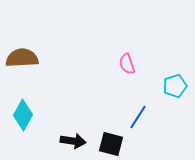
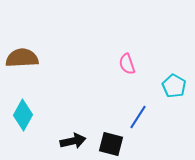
cyan pentagon: moved 1 px left; rotated 25 degrees counterclockwise
black arrow: rotated 20 degrees counterclockwise
